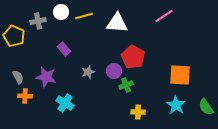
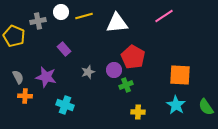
white triangle: rotated 10 degrees counterclockwise
purple circle: moved 1 px up
cyan cross: moved 2 px down; rotated 12 degrees counterclockwise
